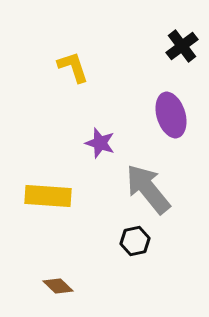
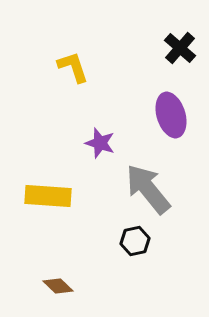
black cross: moved 2 px left, 2 px down; rotated 12 degrees counterclockwise
